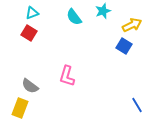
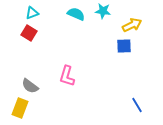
cyan star: rotated 28 degrees clockwise
cyan semicircle: moved 2 px right, 3 px up; rotated 150 degrees clockwise
blue square: rotated 35 degrees counterclockwise
